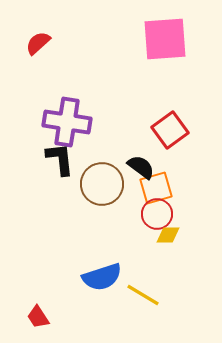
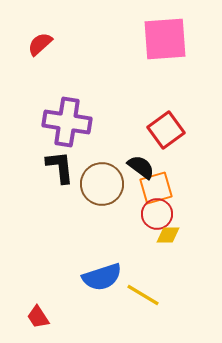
red semicircle: moved 2 px right, 1 px down
red square: moved 4 px left
black L-shape: moved 8 px down
